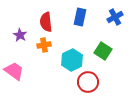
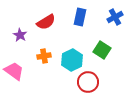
red semicircle: rotated 114 degrees counterclockwise
orange cross: moved 11 px down
green square: moved 1 px left, 1 px up
